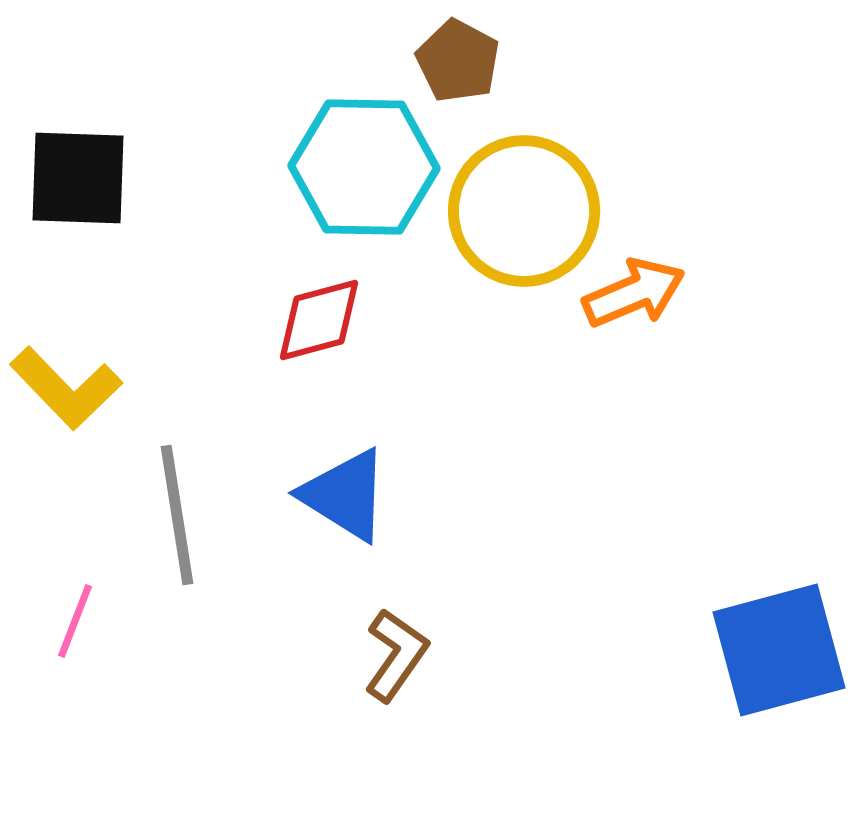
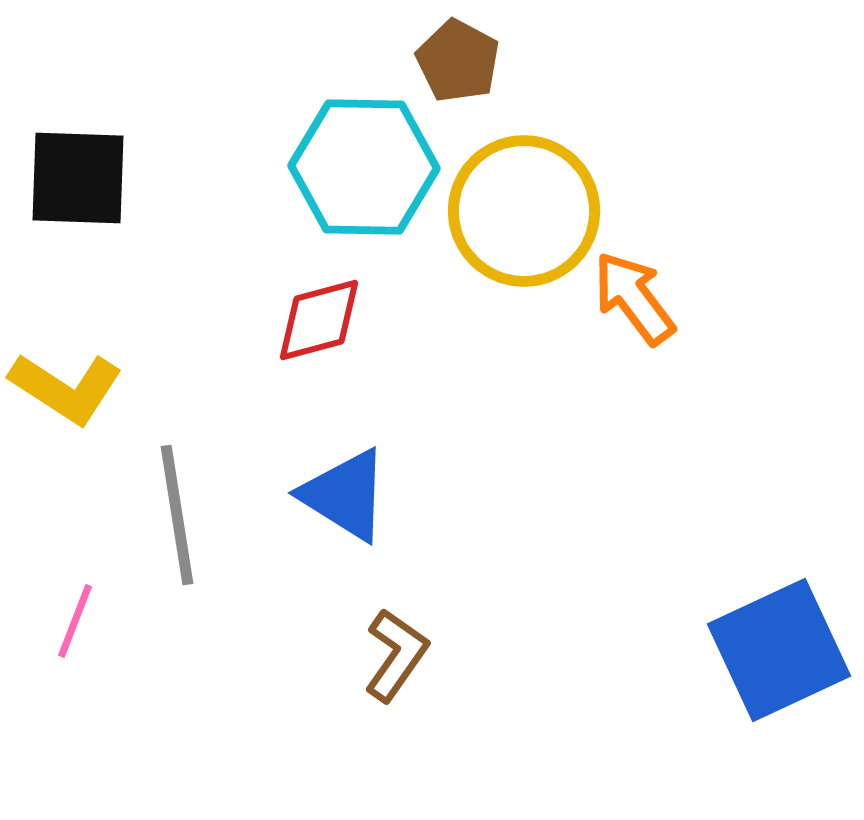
orange arrow: moved 5 px down; rotated 104 degrees counterclockwise
yellow L-shape: rotated 13 degrees counterclockwise
blue square: rotated 10 degrees counterclockwise
